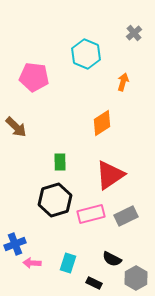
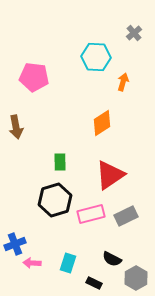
cyan hexagon: moved 10 px right, 3 px down; rotated 20 degrees counterclockwise
brown arrow: rotated 35 degrees clockwise
